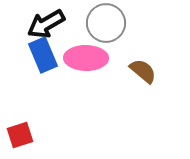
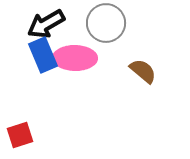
pink ellipse: moved 11 px left
